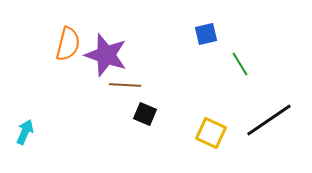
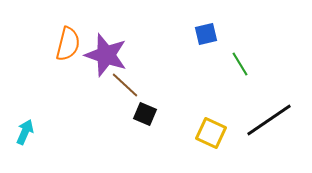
brown line: rotated 40 degrees clockwise
